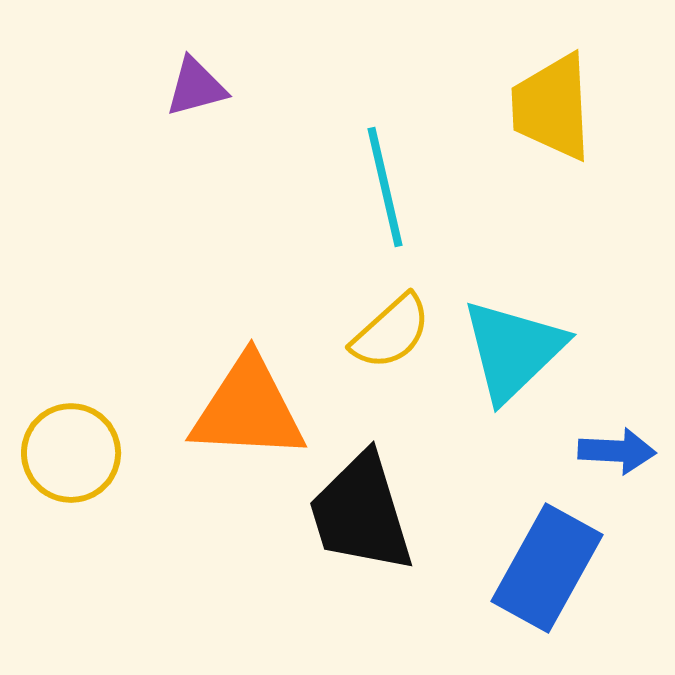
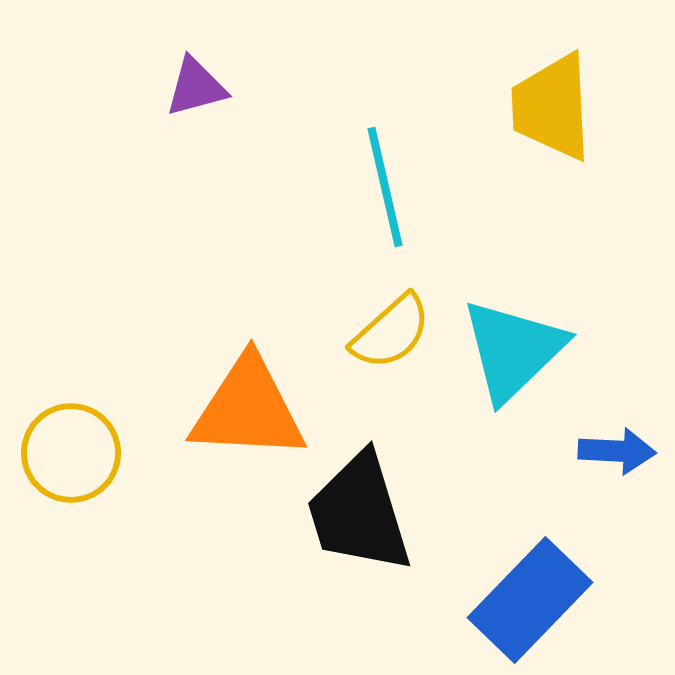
black trapezoid: moved 2 px left
blue rectangle: moved 17 px left, 32 px down; rotated 15 degrees clockwise
